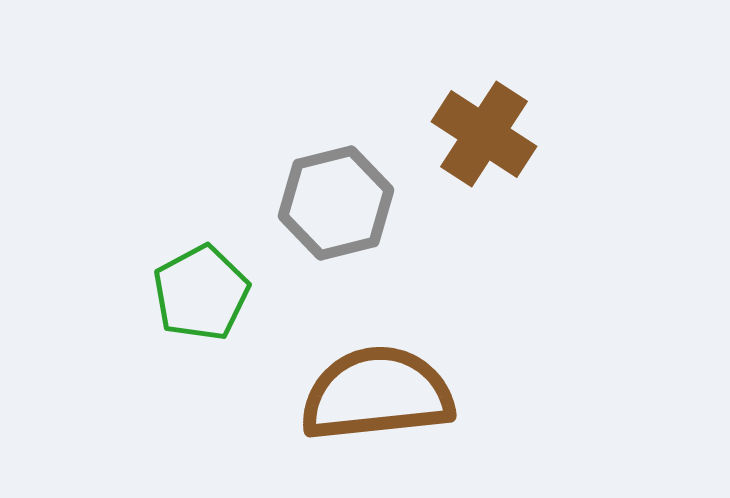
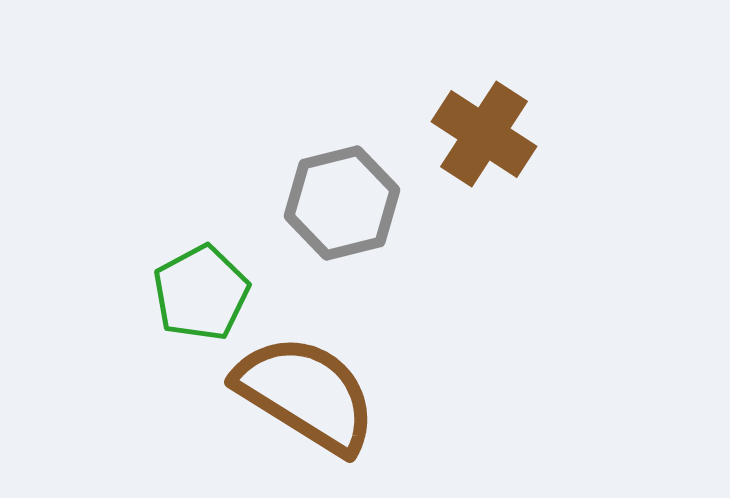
gray hexagon: moved 6 px right
brown semicircle: moved 71 px left; rotated 38 degrees clockwise
